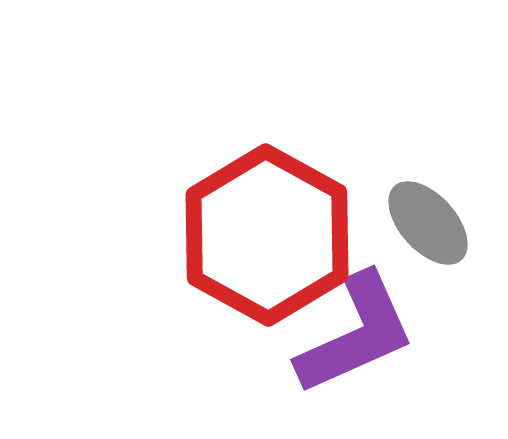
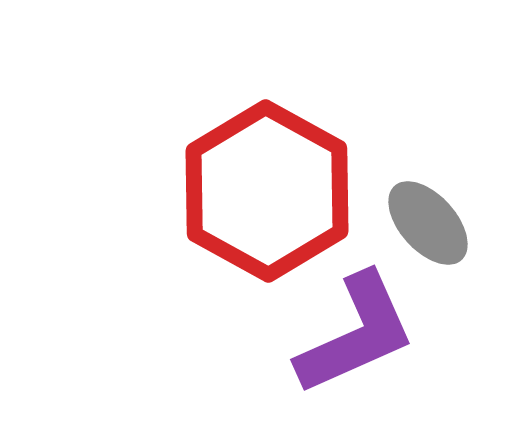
red hexagon: moved 44 px up
